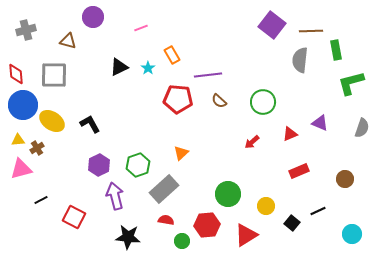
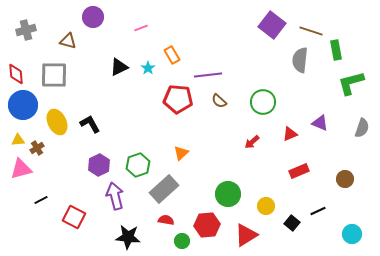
brown line at (311, 31): rotated 20 degrees clockwise
yellow ellipse at (52, 121): moved 5 px right, 1 px down; rotated 30 degrees clockwise
